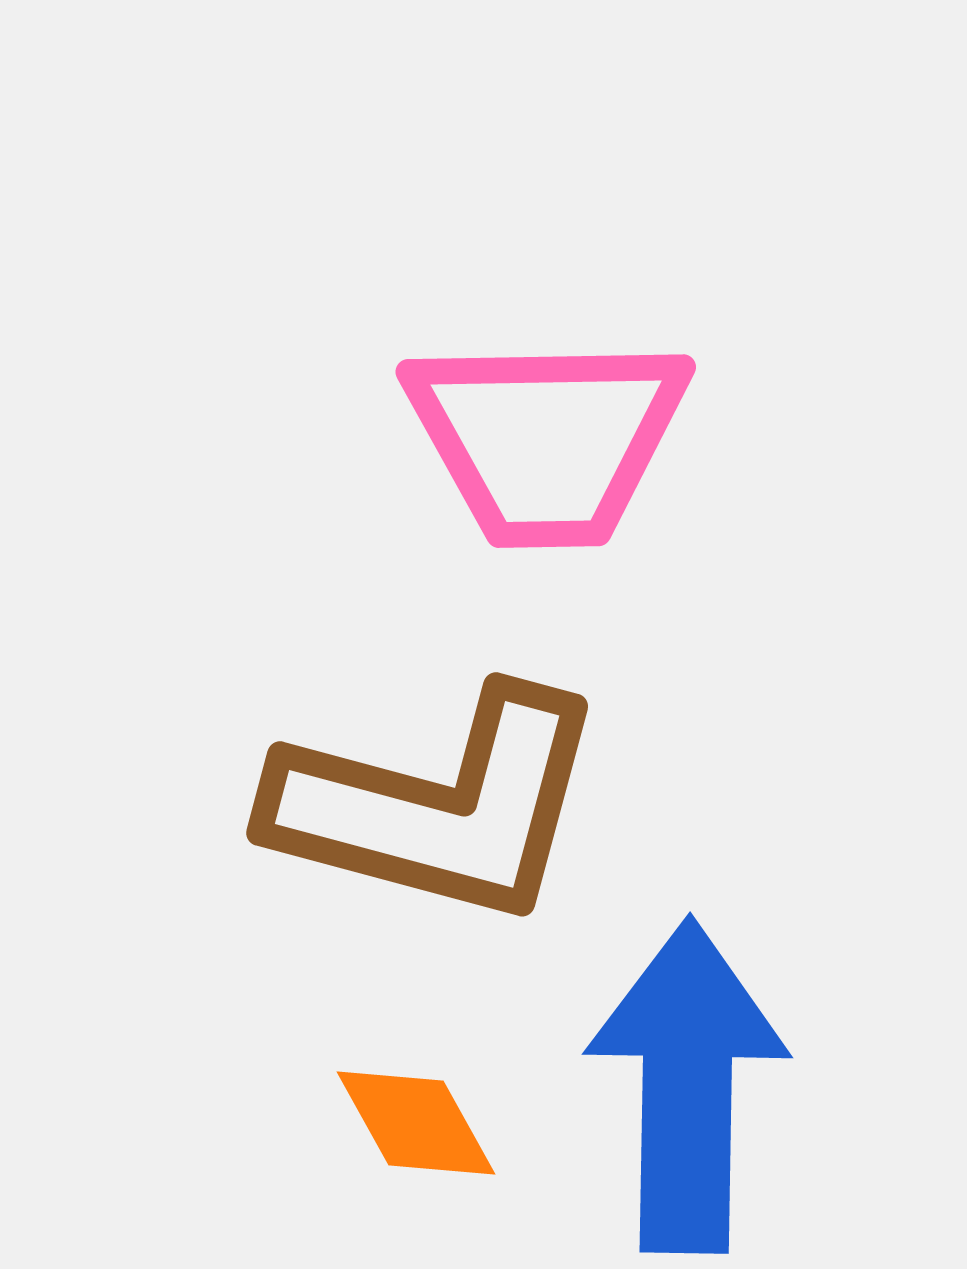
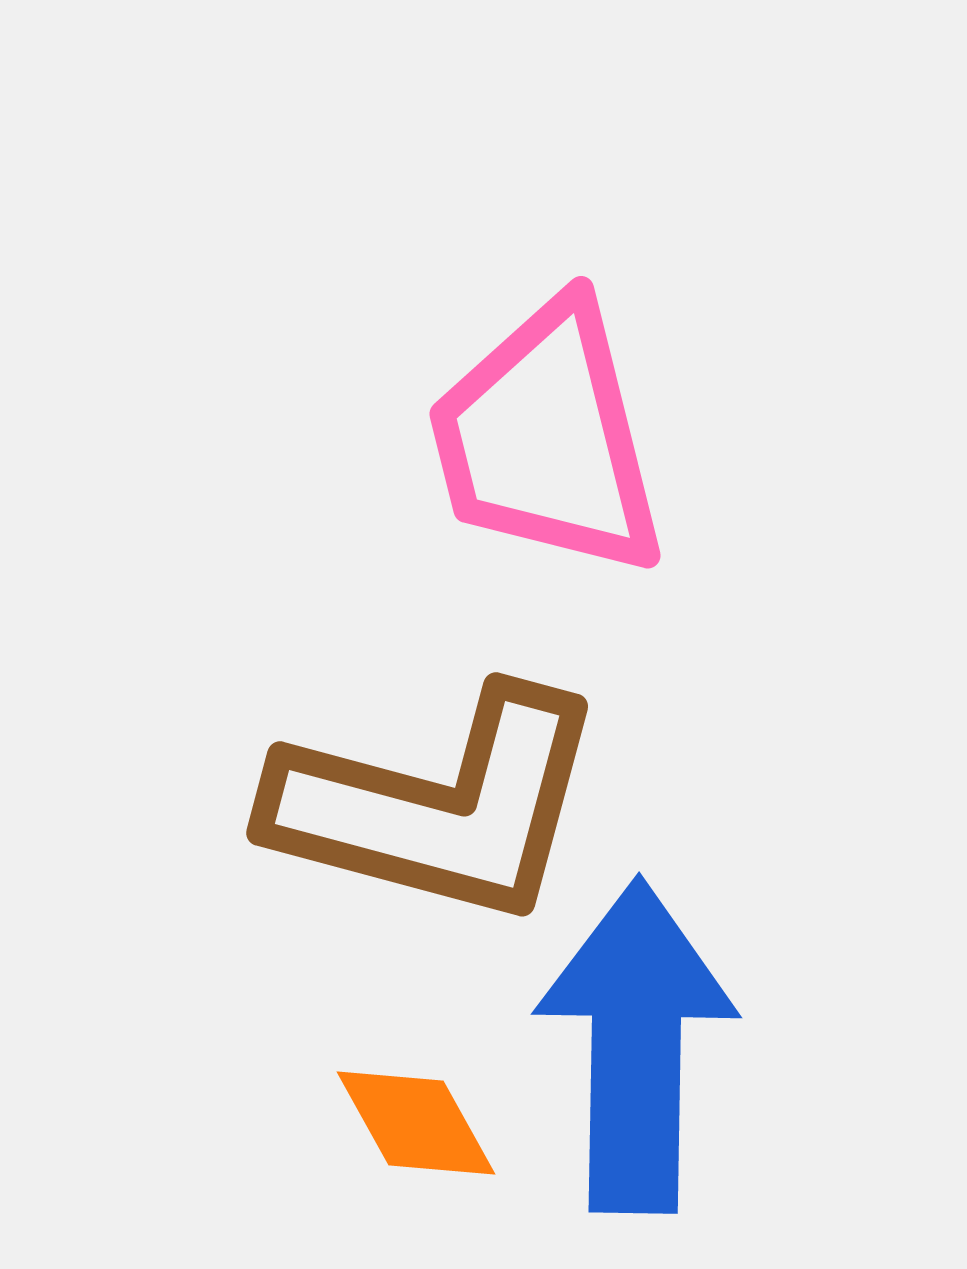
pink trapezoid: rotated 77 degrees clockwise
blue arrow: moved 51 px left, 40 px up
